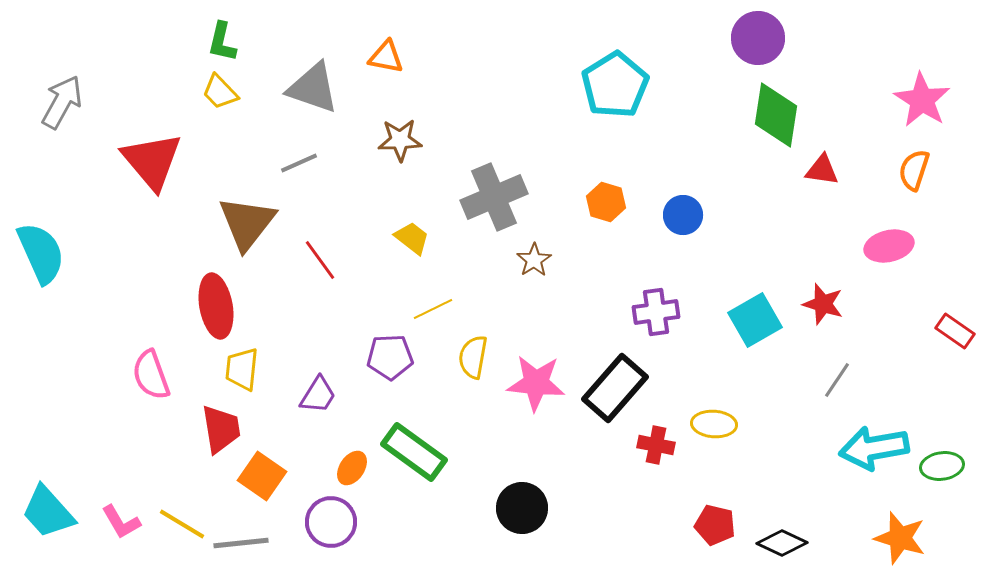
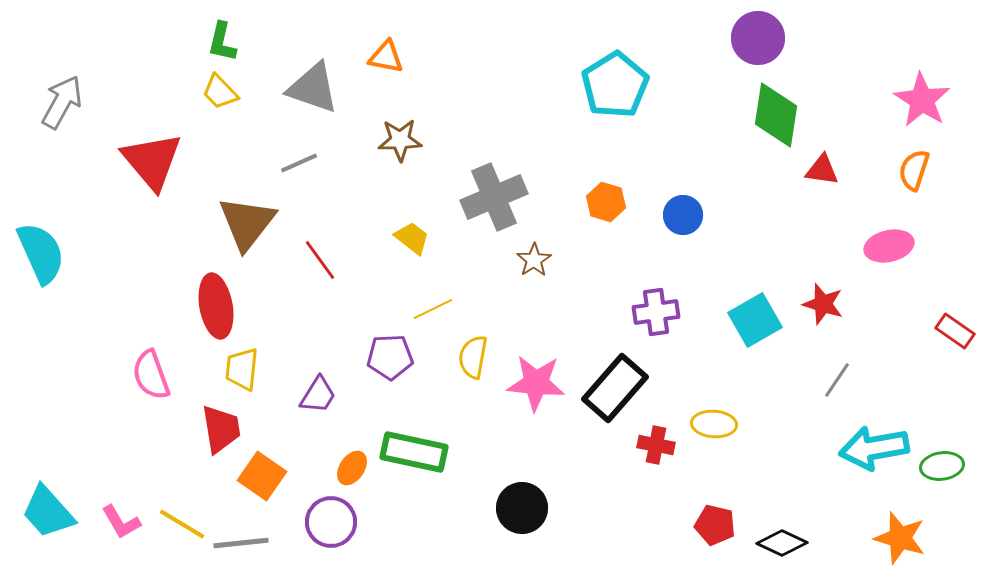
green rectangle at (414, 452): rotated 24 degrees counterclockwise
